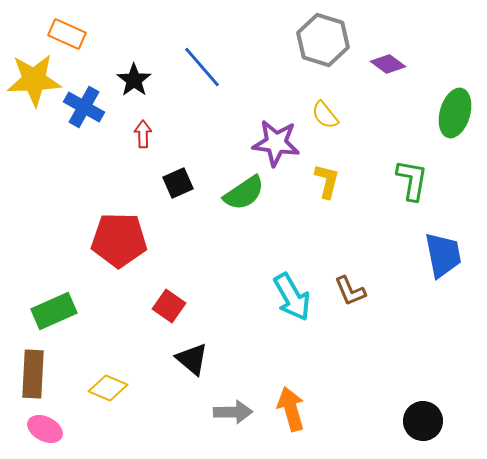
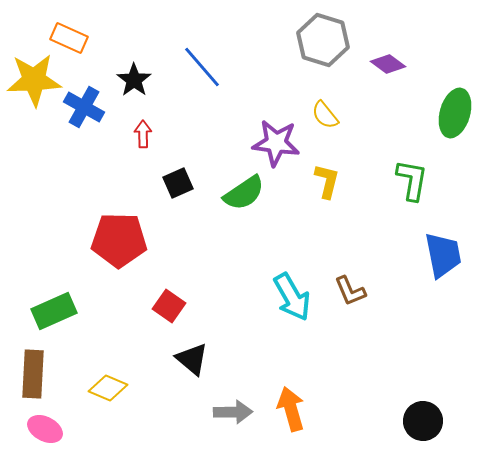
orange rectangle: moved 2 px right, 4 px down
